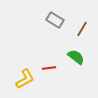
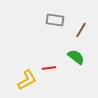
gray rectangle: rotated 24 degrees counterclockwise
brown line: moved 1 px left, 1 px down
yellow L-shape: moved 2 px right, 1 px down
